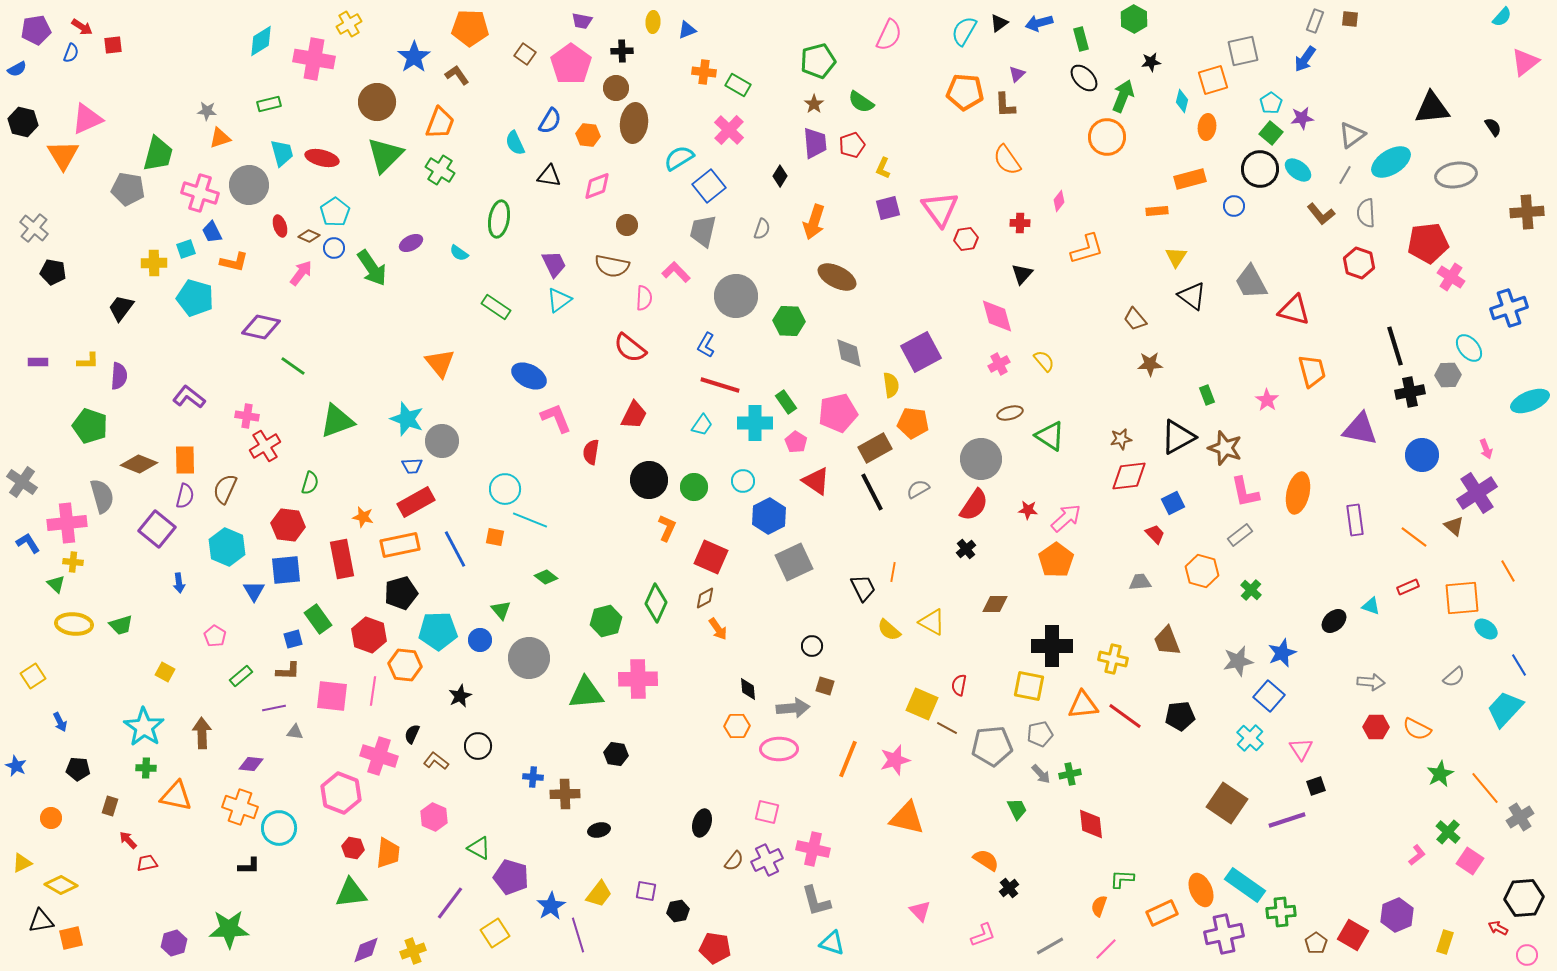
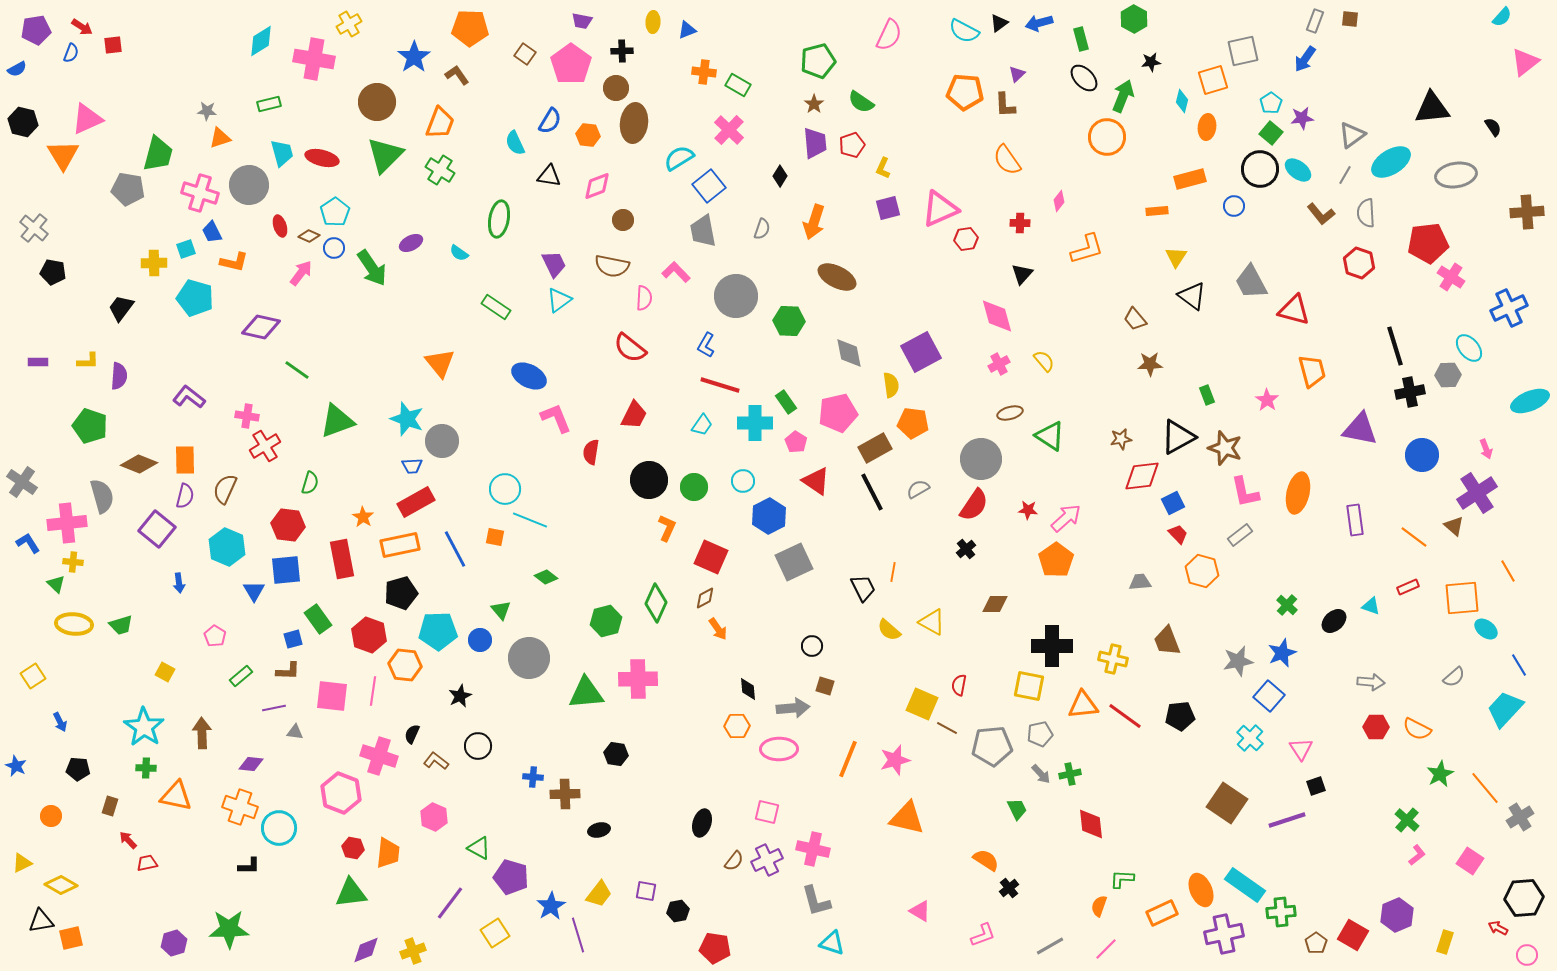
cyan semicircle at (964, 31): rotated 92 degrees counterclockwise
pink triangle at (940, 209): rotated 42 degrees clockwise
brown circle at (627, 225): moved 4 px left, 5 px up
gray trapezoid at (703, 231): rotated 24 degrees counterclockwise
blue cross at (1509, 308): rotated 6 degrees counterclockwise
green line at (293, 366): moved 4 px right, 4 px down
red diamond at (1129, 476): moved 13 px right
orange star at (363, 517): rotated 20 degrees clockwise
red trapezoid at (1155, 534): moved 23 px right
green cross at (1251, 590): moved 36 px right, 15 px down
orange circle at (51, 818): moved 2 px up
green cross at (1448, 832): moved 41 px left, 12 px up
pink triangle at (920, 911): rotated 15 degrees counterclockwise
